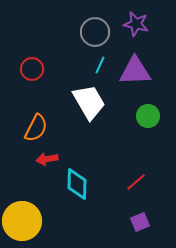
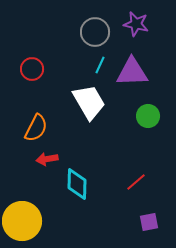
purple triangle: moved 3 px left, 1 px down
purple square: moved 9 px right; rotated 12 degrees clockwise
